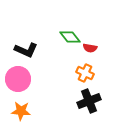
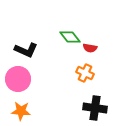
black cross: moved 6 px right, 7 px down; rotated 30 degrees clockwise
